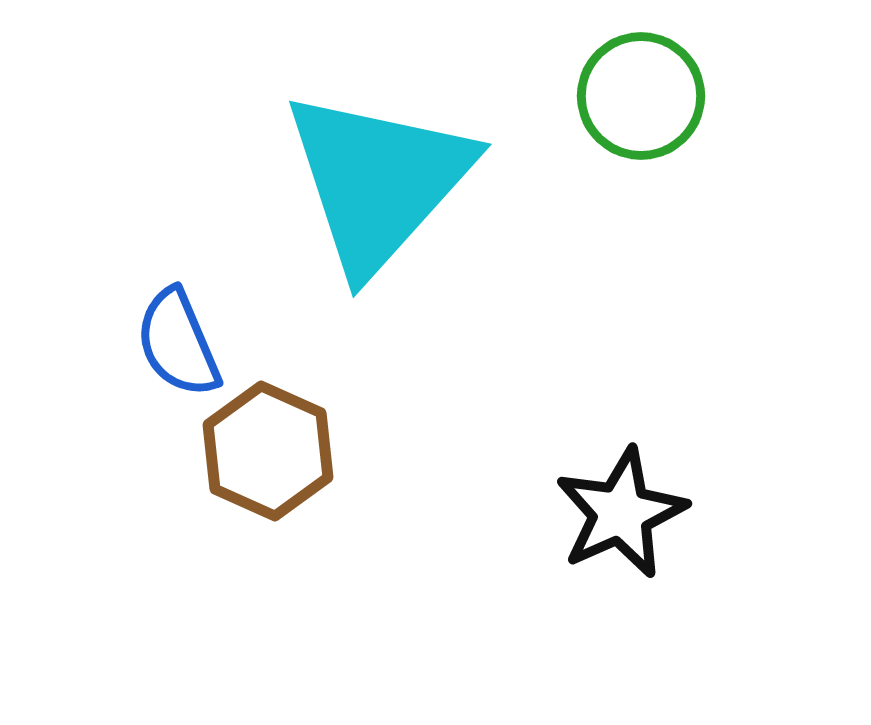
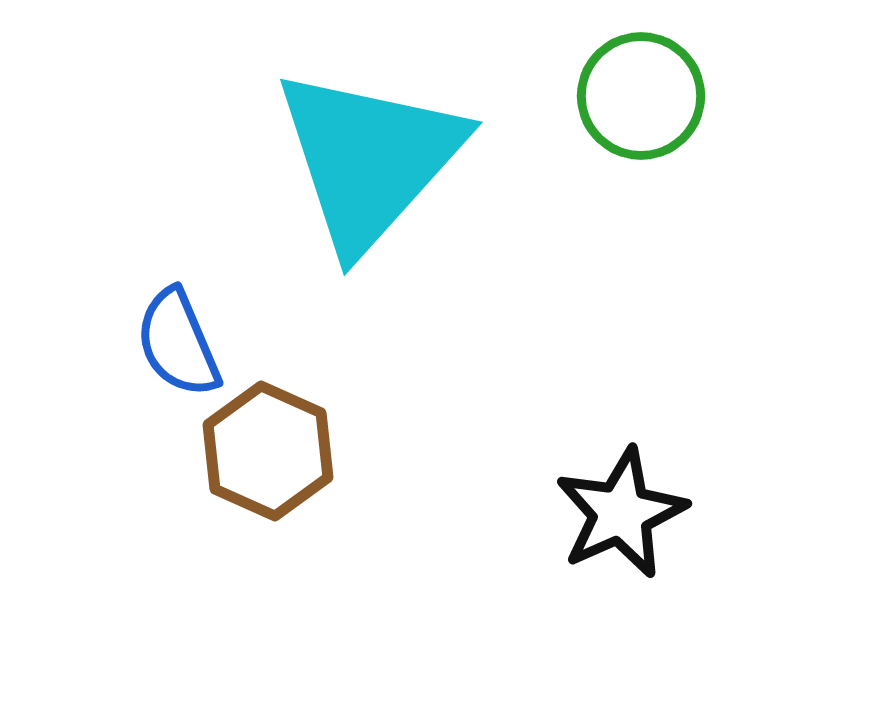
cyan triangle: moved 9 px left, 22 px up
